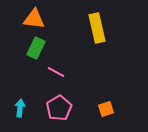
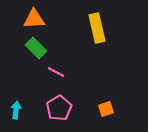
orange triangle: rotated 10 degrees counterclockwise
green rectangle: rotated 70 degrees counterclockwise
cyan arrow: moved 4 px left, 2 px down
